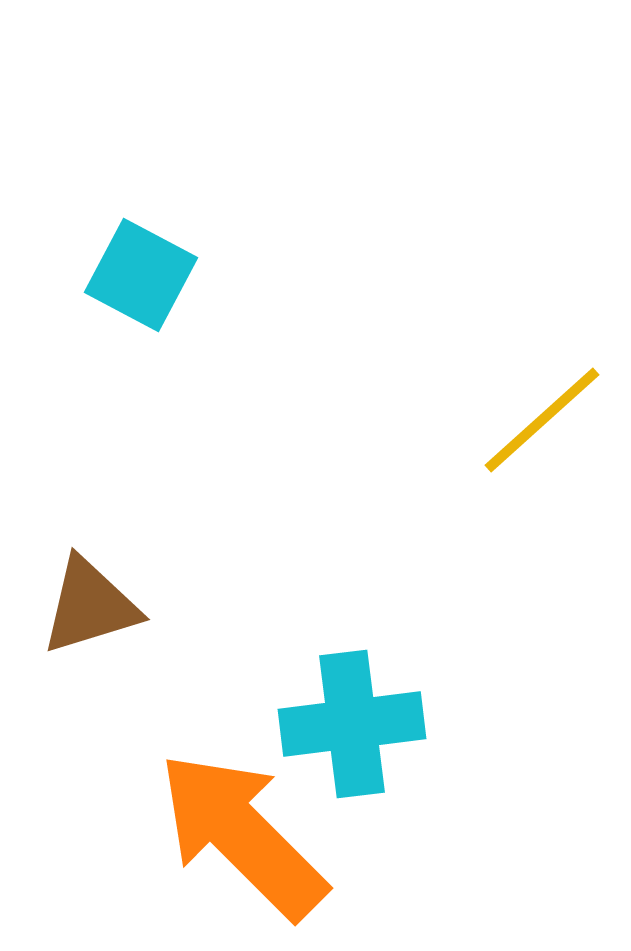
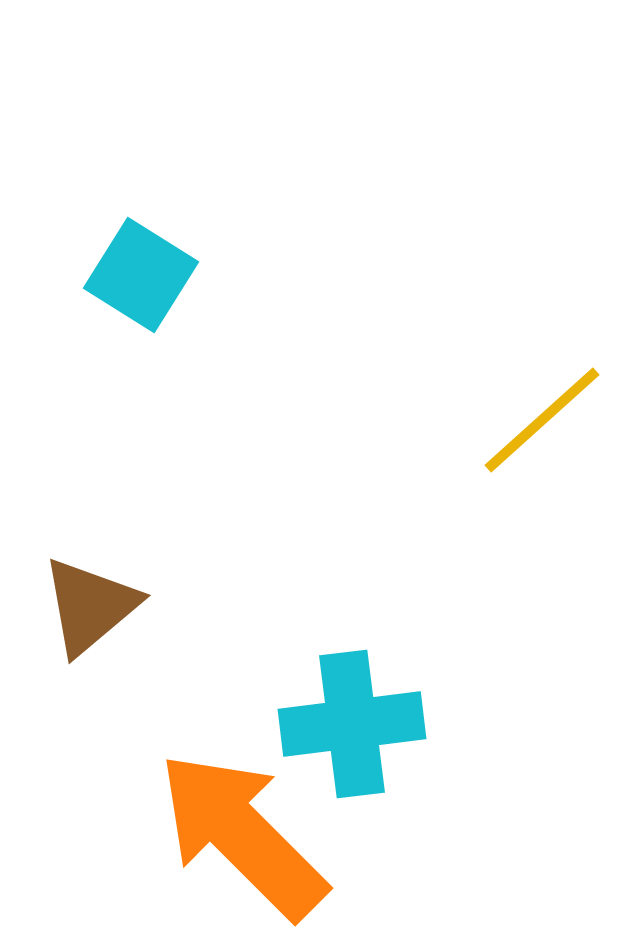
cyan square: rotated 4 degrees clockwise
brown triangle: rotated 23 degrees counterclockwise
